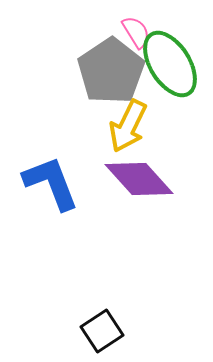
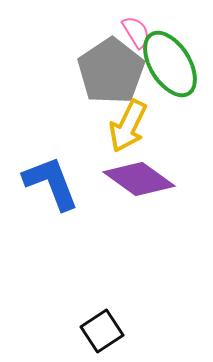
purple diamond: rotated 12 degrees counterclockwise
